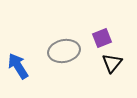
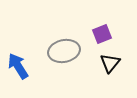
purple square: moved 4 px up
black triangle: moved 2 px left
